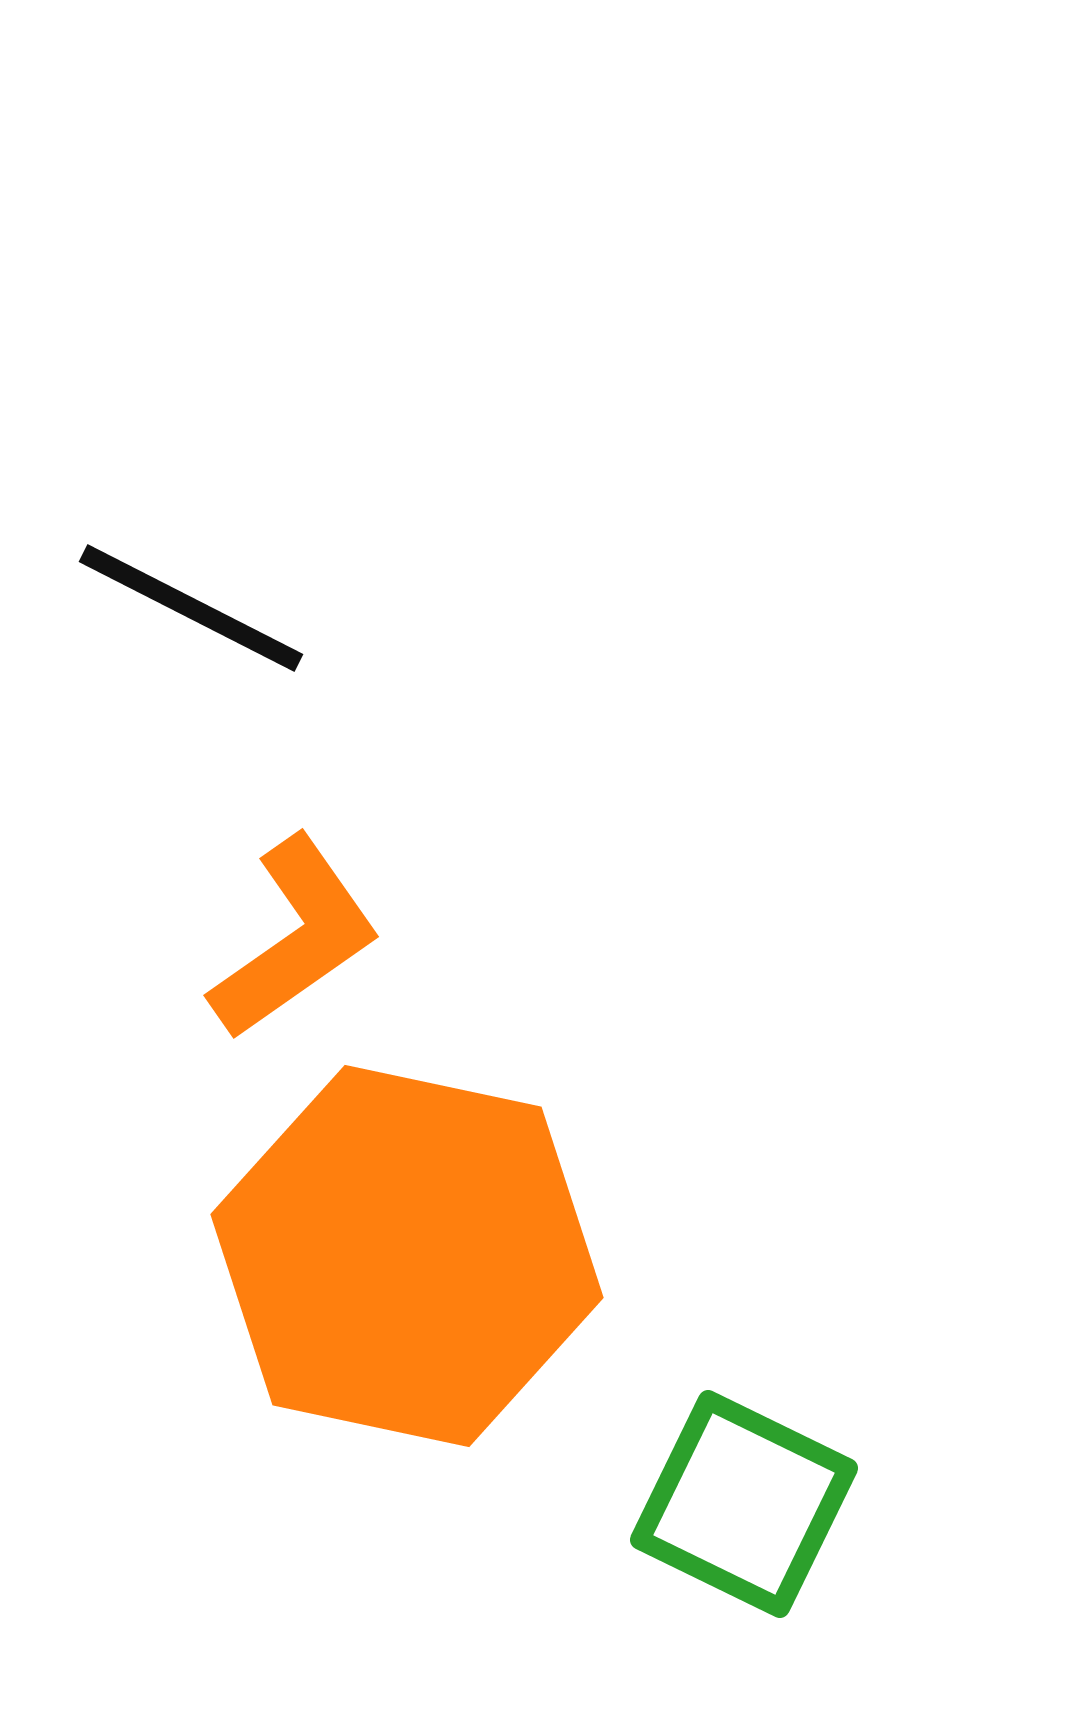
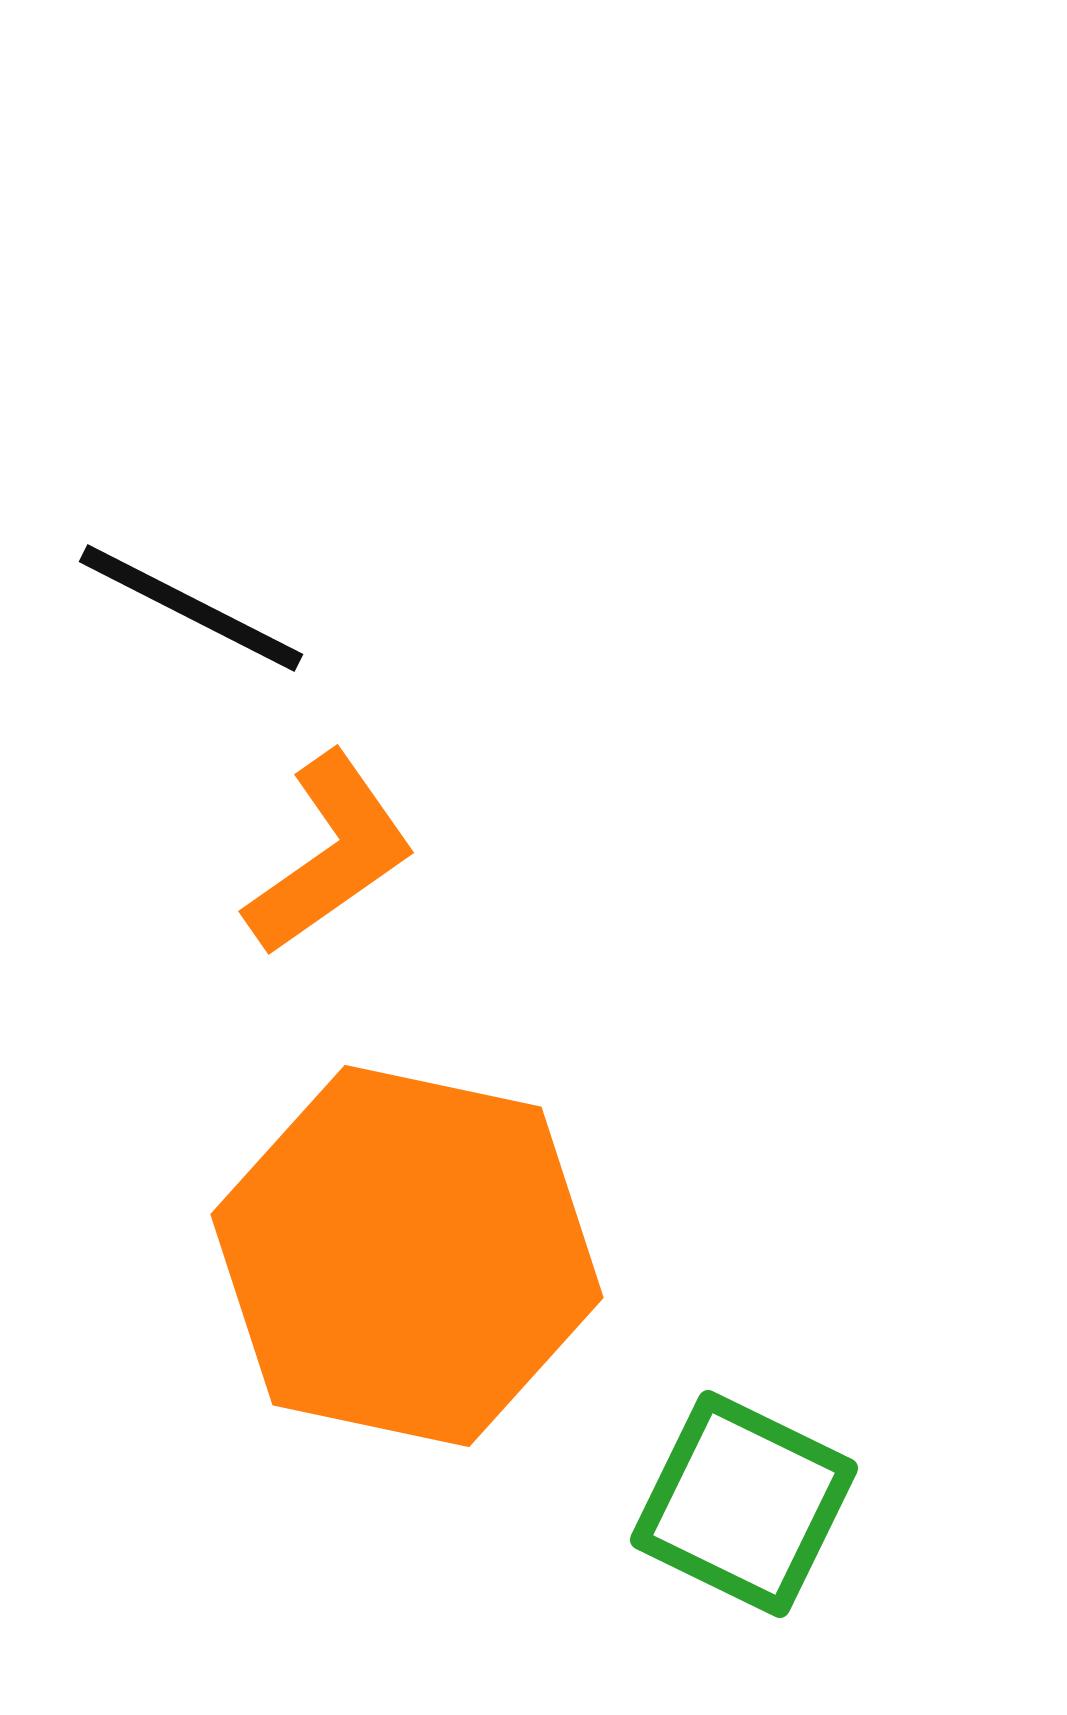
orange L-shape: moved 35 px right, 84 px up
